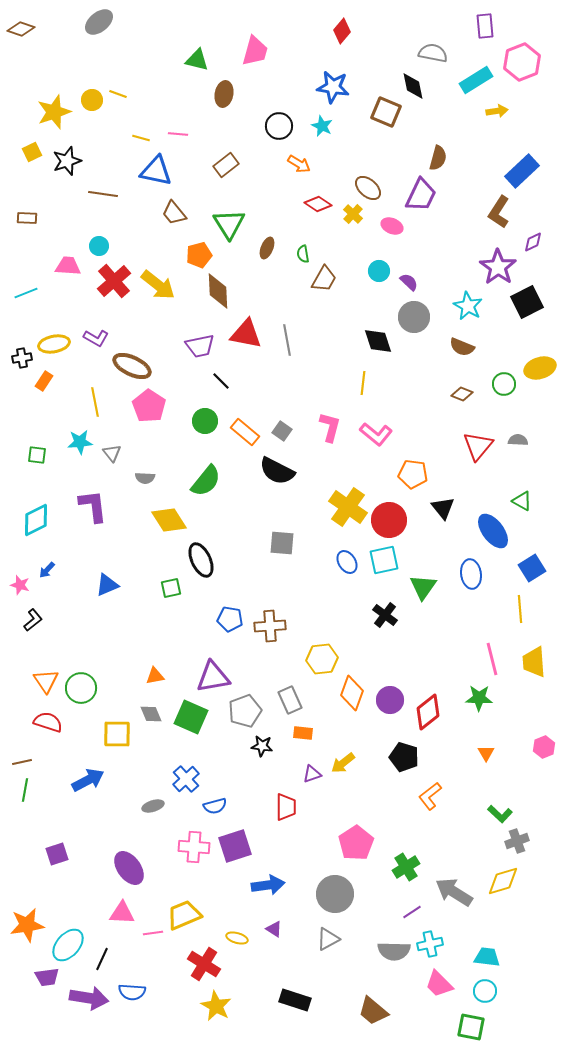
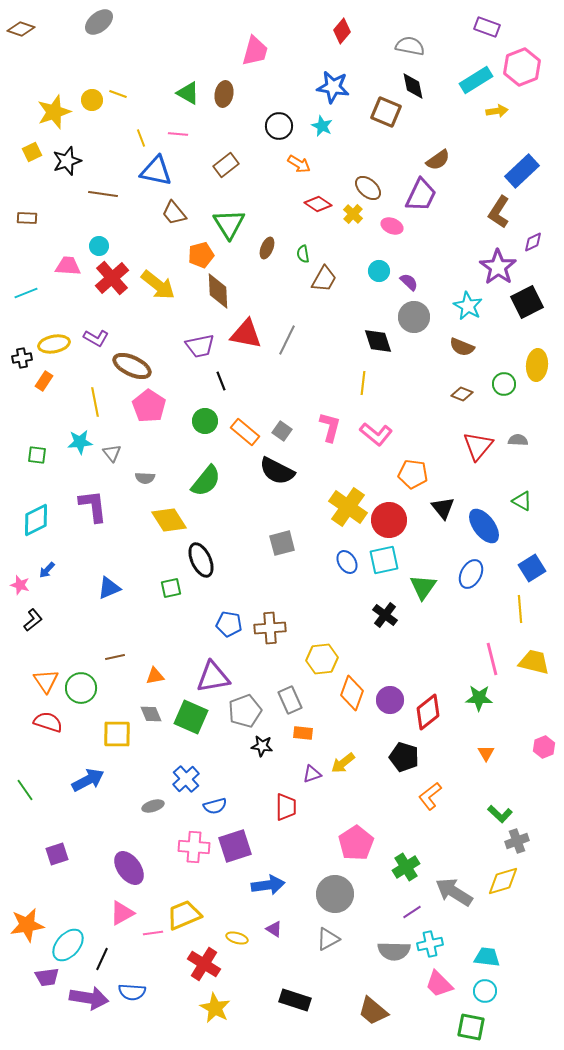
purple rectangle at (485, 26): moved 2 px right, 1 px down; rotated 65 degrees counterclockwise
gray semicircle at (433, 53): moved 23 px left, 7 px up
green triangle at (197, 60): moved 9 px left, 33 px down; rotated 15 degrees clockwise
pink hexagon at (522, 62): moved 5 px down
yellow line at (141, 138): rotated 54 degrees clockwise
brown semicircle at (438, 158): moved 2 px down; rotated 40 degrees clockwise
orange pentagon at (199, 255): moved 2 px right
red cross at (114, 281): moved 2 px left, 3 px up
gray line at (287, 340): rotated 36 degrees clockwise
yellow ellipse at (540, 368): moved 3 px left, 3 px up; rotated 68 degrees counterclockwise
black line at (221, 381): rotated 24 degrees clockwise
blue ellipse at (493, 531): moved 9 px left, 5 px up
gray square at (282, 543): rotated 20 degrees counterclockwise
blue ellipse at (471, 574): rotated 36 degrees clockwise
blue triangle at (107, 585): moved 2 px right, 3 px down
blue pentagon at (230, 619): moved 1 px left, 5 px down
brown cross at (270, 626): moved 2 px down
yellow trapezoid at (534, 662): rotated 108 degrees clockwise
brown line at (22, 762): moved 93 px right, 105 px up
green line at (25, 790): rotated 45 degrees counterclockwise
pink triangle at (122, 913): rotated 32 degrees counterclockwise
yellow star at (216, 1006): moved 1 px left, 2 px down
